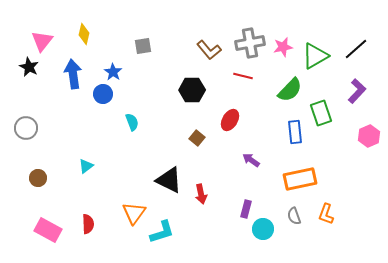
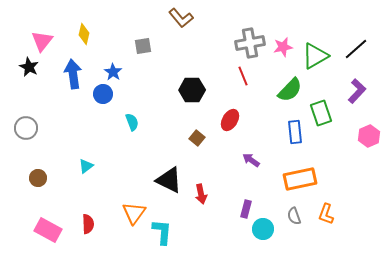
brown L-shape: moved 28 px left, 32 px up
red line: rotated 54 degrees clockwise
cyan L-shape: rotated 68 degrees counterclockwise
